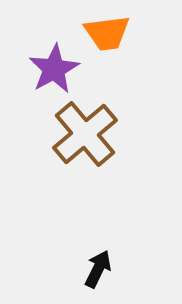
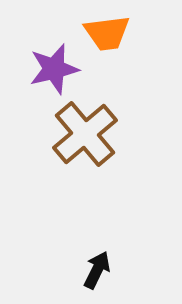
purple star: rotated 15 degrees clockwise
black arrow: moved 1 px left, 1 px down
